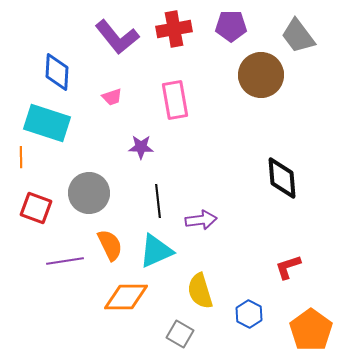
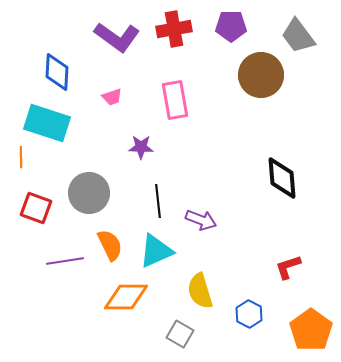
purple L-shape: rotated 15 degrees counterclockwise
purple arrow: rotated 28 degrees clockwise
